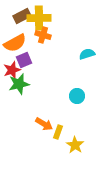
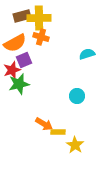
brown rectangle: rotated 12 degrees clockwise
orange cross: moved 2 px left, 2 px down
yellow rectangle: rotated 72 degrees clockwise
